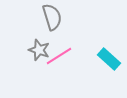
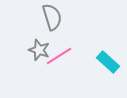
cyan rectangle: moved 1 px left, 3 px down
